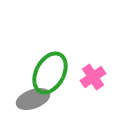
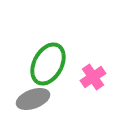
green ellipse: moved 2 px left, 9 px up
